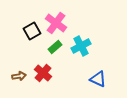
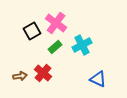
cyan cross: moved 1 px right, 1 px up
brown arrow: moved 1 px right
